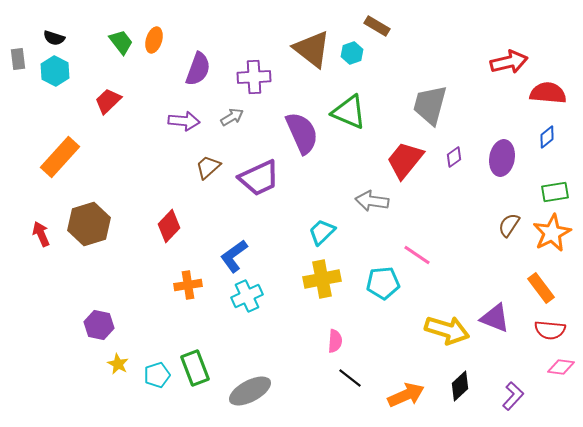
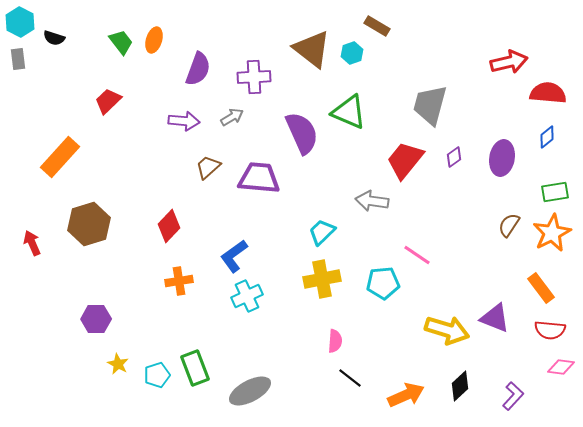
cyan hexagon at (55, 71): moved 35 px left, 49 px up
purple trapezoid at (259, 178): rotated 150 degrees counterclockwise
red arrow at (41, 234): moved 9 px left, 9 px down
orange cross at (188, 285): moved 9 px left, 4 px up
purple hexagon at (99, 325): moved 3 px left, 6 px up; rotated 12 degrees counterclockwise
